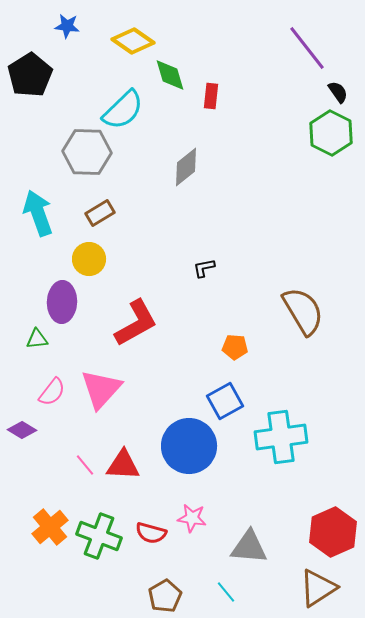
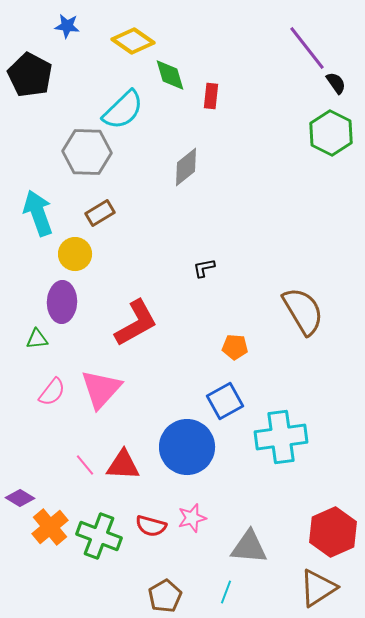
black pentagon: rotated 12 degrees counterclockwise
black semicircle: moved 2 px left, 9 px up
yellow circle: moved 14 px left, 5 px up
purple diamond: moved 2 px left, 68 px down
blue circle: moved 2 px left, 1 px down
pink star: rotated 24 degrees counterclockwise
red semicircle: moved 7 px up
cyan line: rotated 60 degrees clockwise
